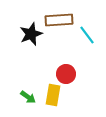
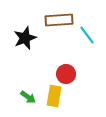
black star: moved 6 px left, 4 px down
yellow rectangle: moved 1 px right, 1 px down
